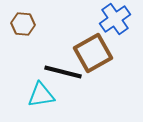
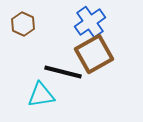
blue cross: moved 25 px left, 3 px down
brown hexagon: rotated 20 degrees clockwise
brown square: moved 1 px right, 1 px down
